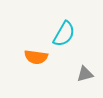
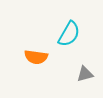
cyan semicircle: moved 5 px right
